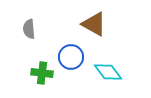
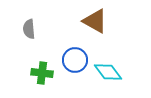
brown triangle: moved 1 px right, 3 px up
blue circle: moved 4 px right, 3 px down
